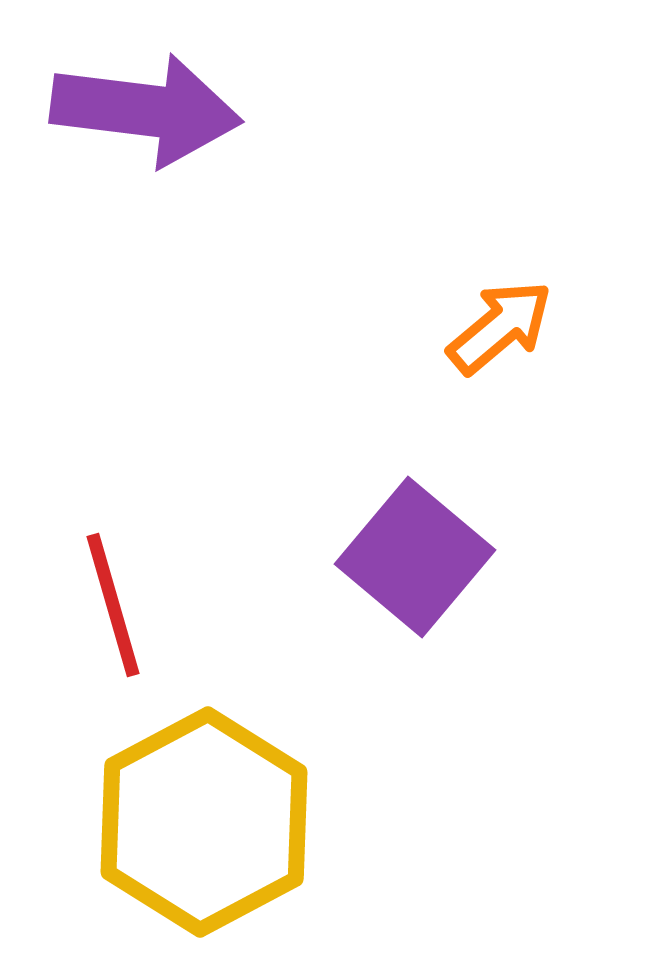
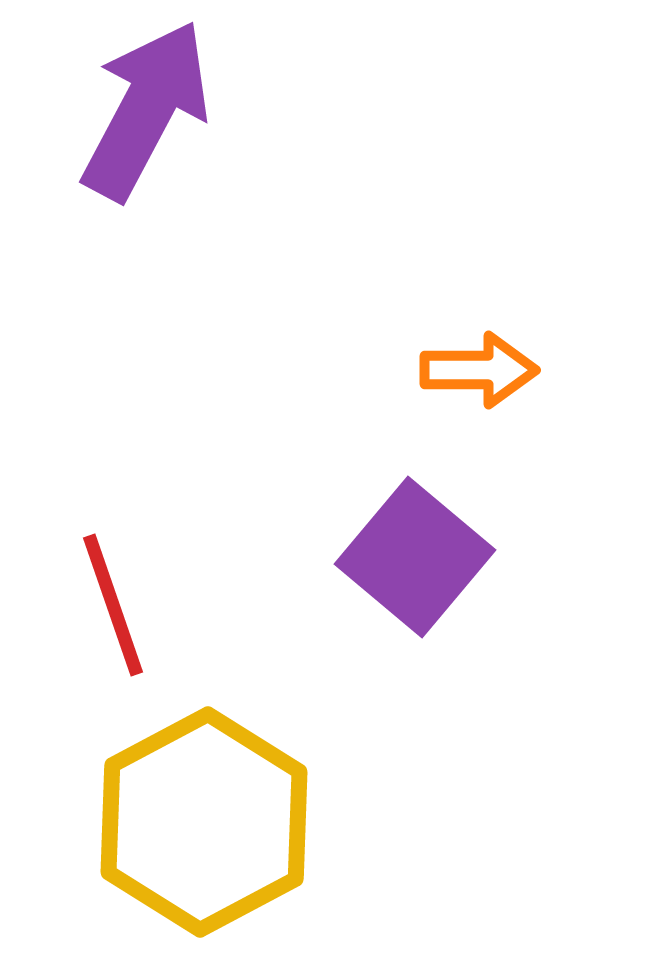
purple arrow: rotated 69 degrees counterclockwise
orange arrow: moved 21 px left, 43 px down; rotated 40 degrees clockwise
red line: rotated 3 degrees counterclockwise
